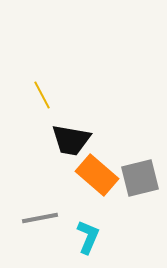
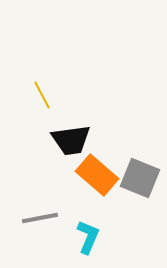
black trapezoid: rotated 18 degrees counterclockwise
gray square: rotated 36 degrees clockwise
